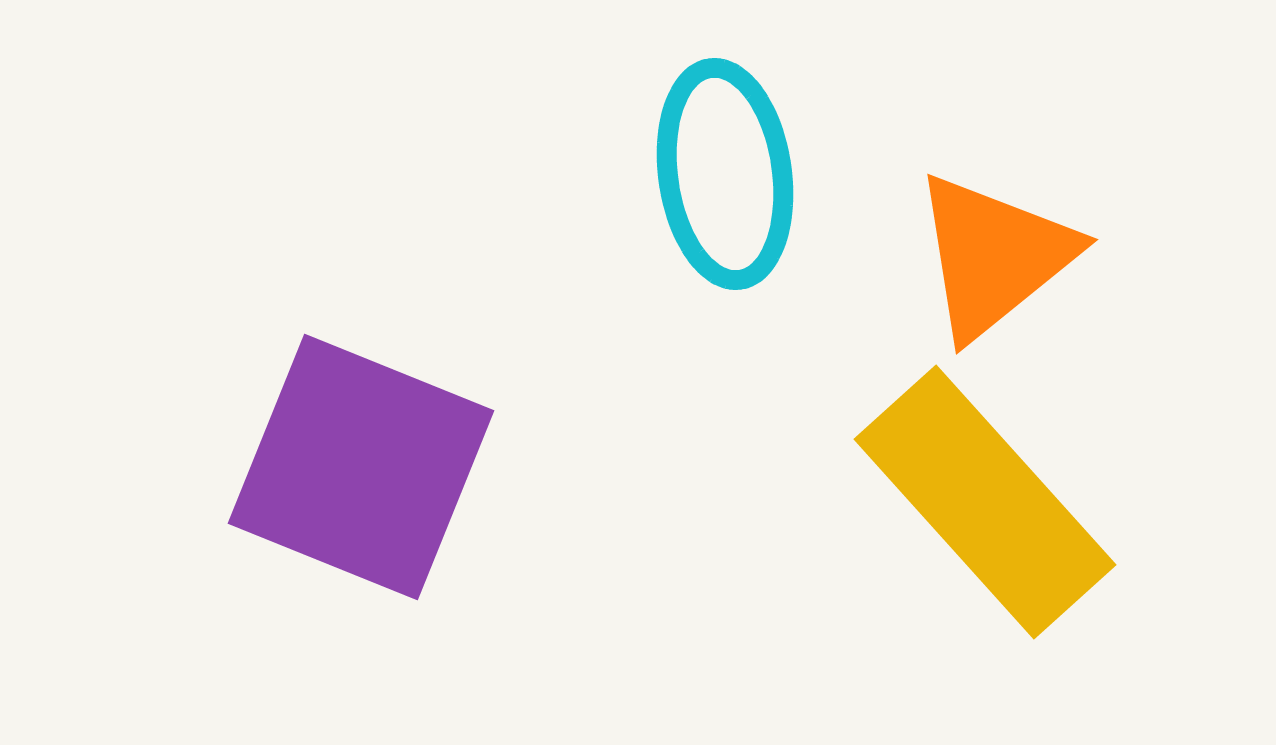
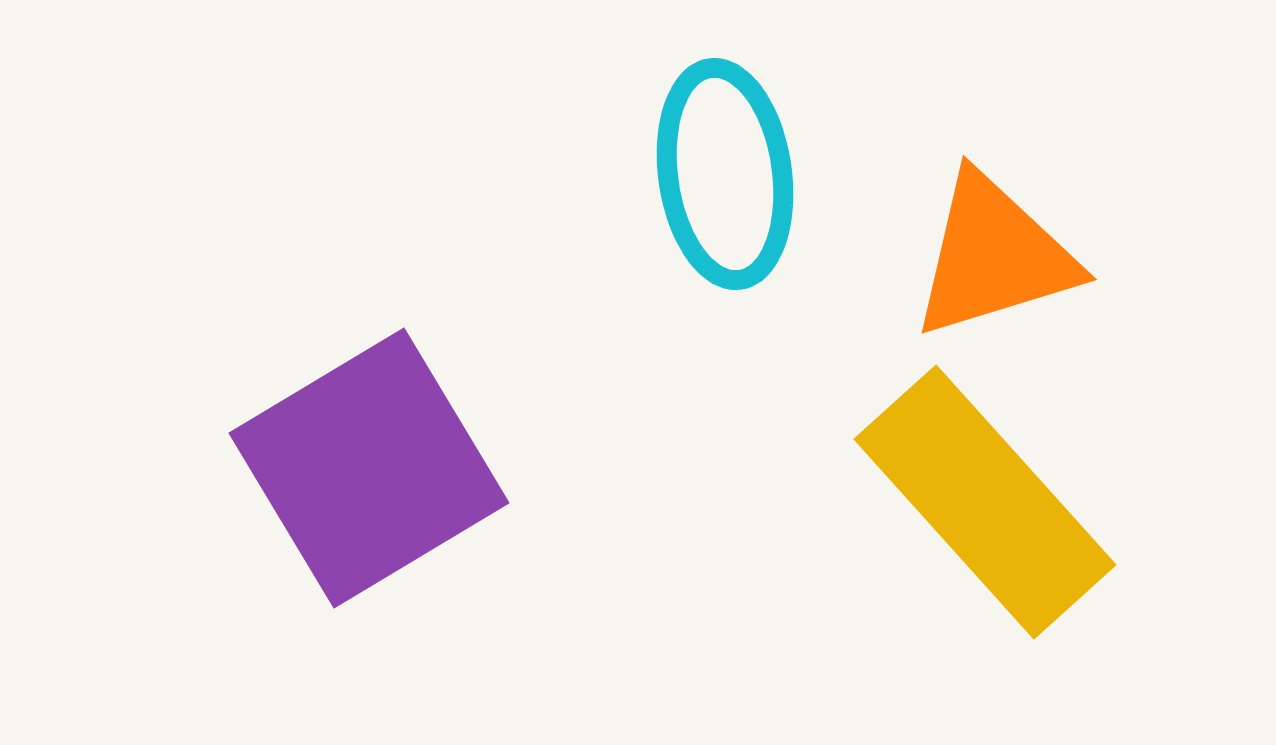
orange triangle: rotated 22 degrees clockwise
purple square: moved 8 px right, 1 px down; rotated 37 degrees clockwise
